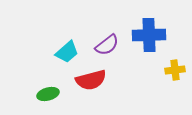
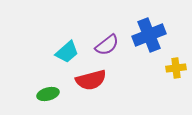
blue cross: rotated 20 degrees counterclockwise
yellow cross: moved 1 px right, 2 px up
